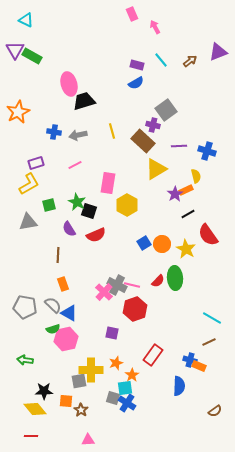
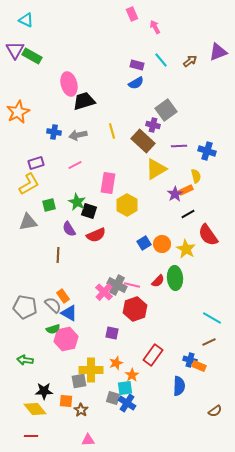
orange rectangle at (63, 284): moved 12 px down; rotated 16 degrees counterclockwise
